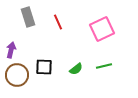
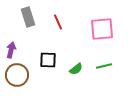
pink square: rotated 20 degrees clockwise
black square: moved 4 px right, 7 px up
